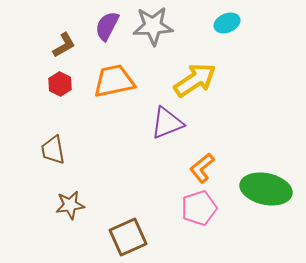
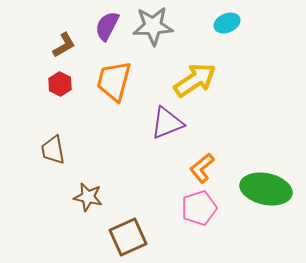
orange trapezoid: rotated 63 degrees counterclockwise
brown star: moved 18 px right, 8 px up; rotated 20 degrees clockwise
